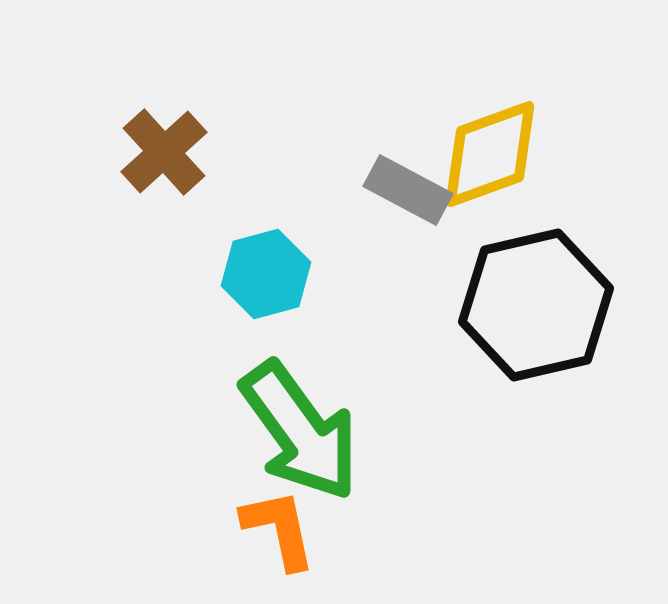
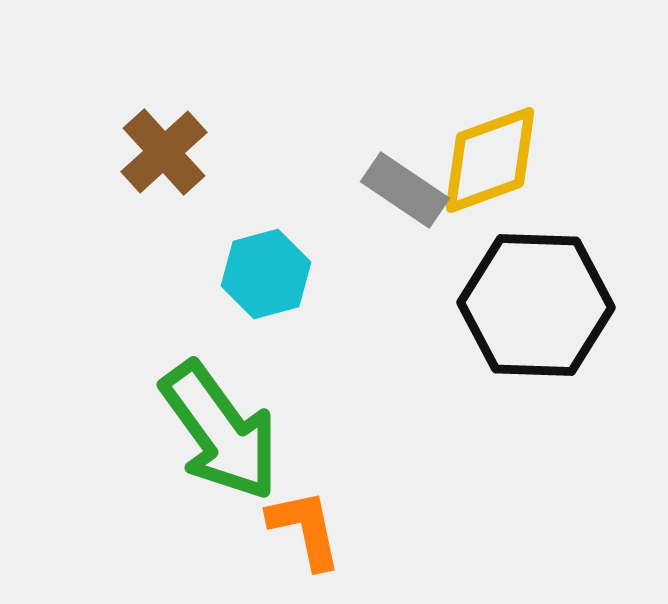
yellow diamond: moved 6 px down
gray rectangle: moved 3 px left; rotated 6 degrees clockwise
black hexagon: rotated 15 degrees clockwise
green arrow: moved 80 px left
orange L-shape: moved 26 px right
